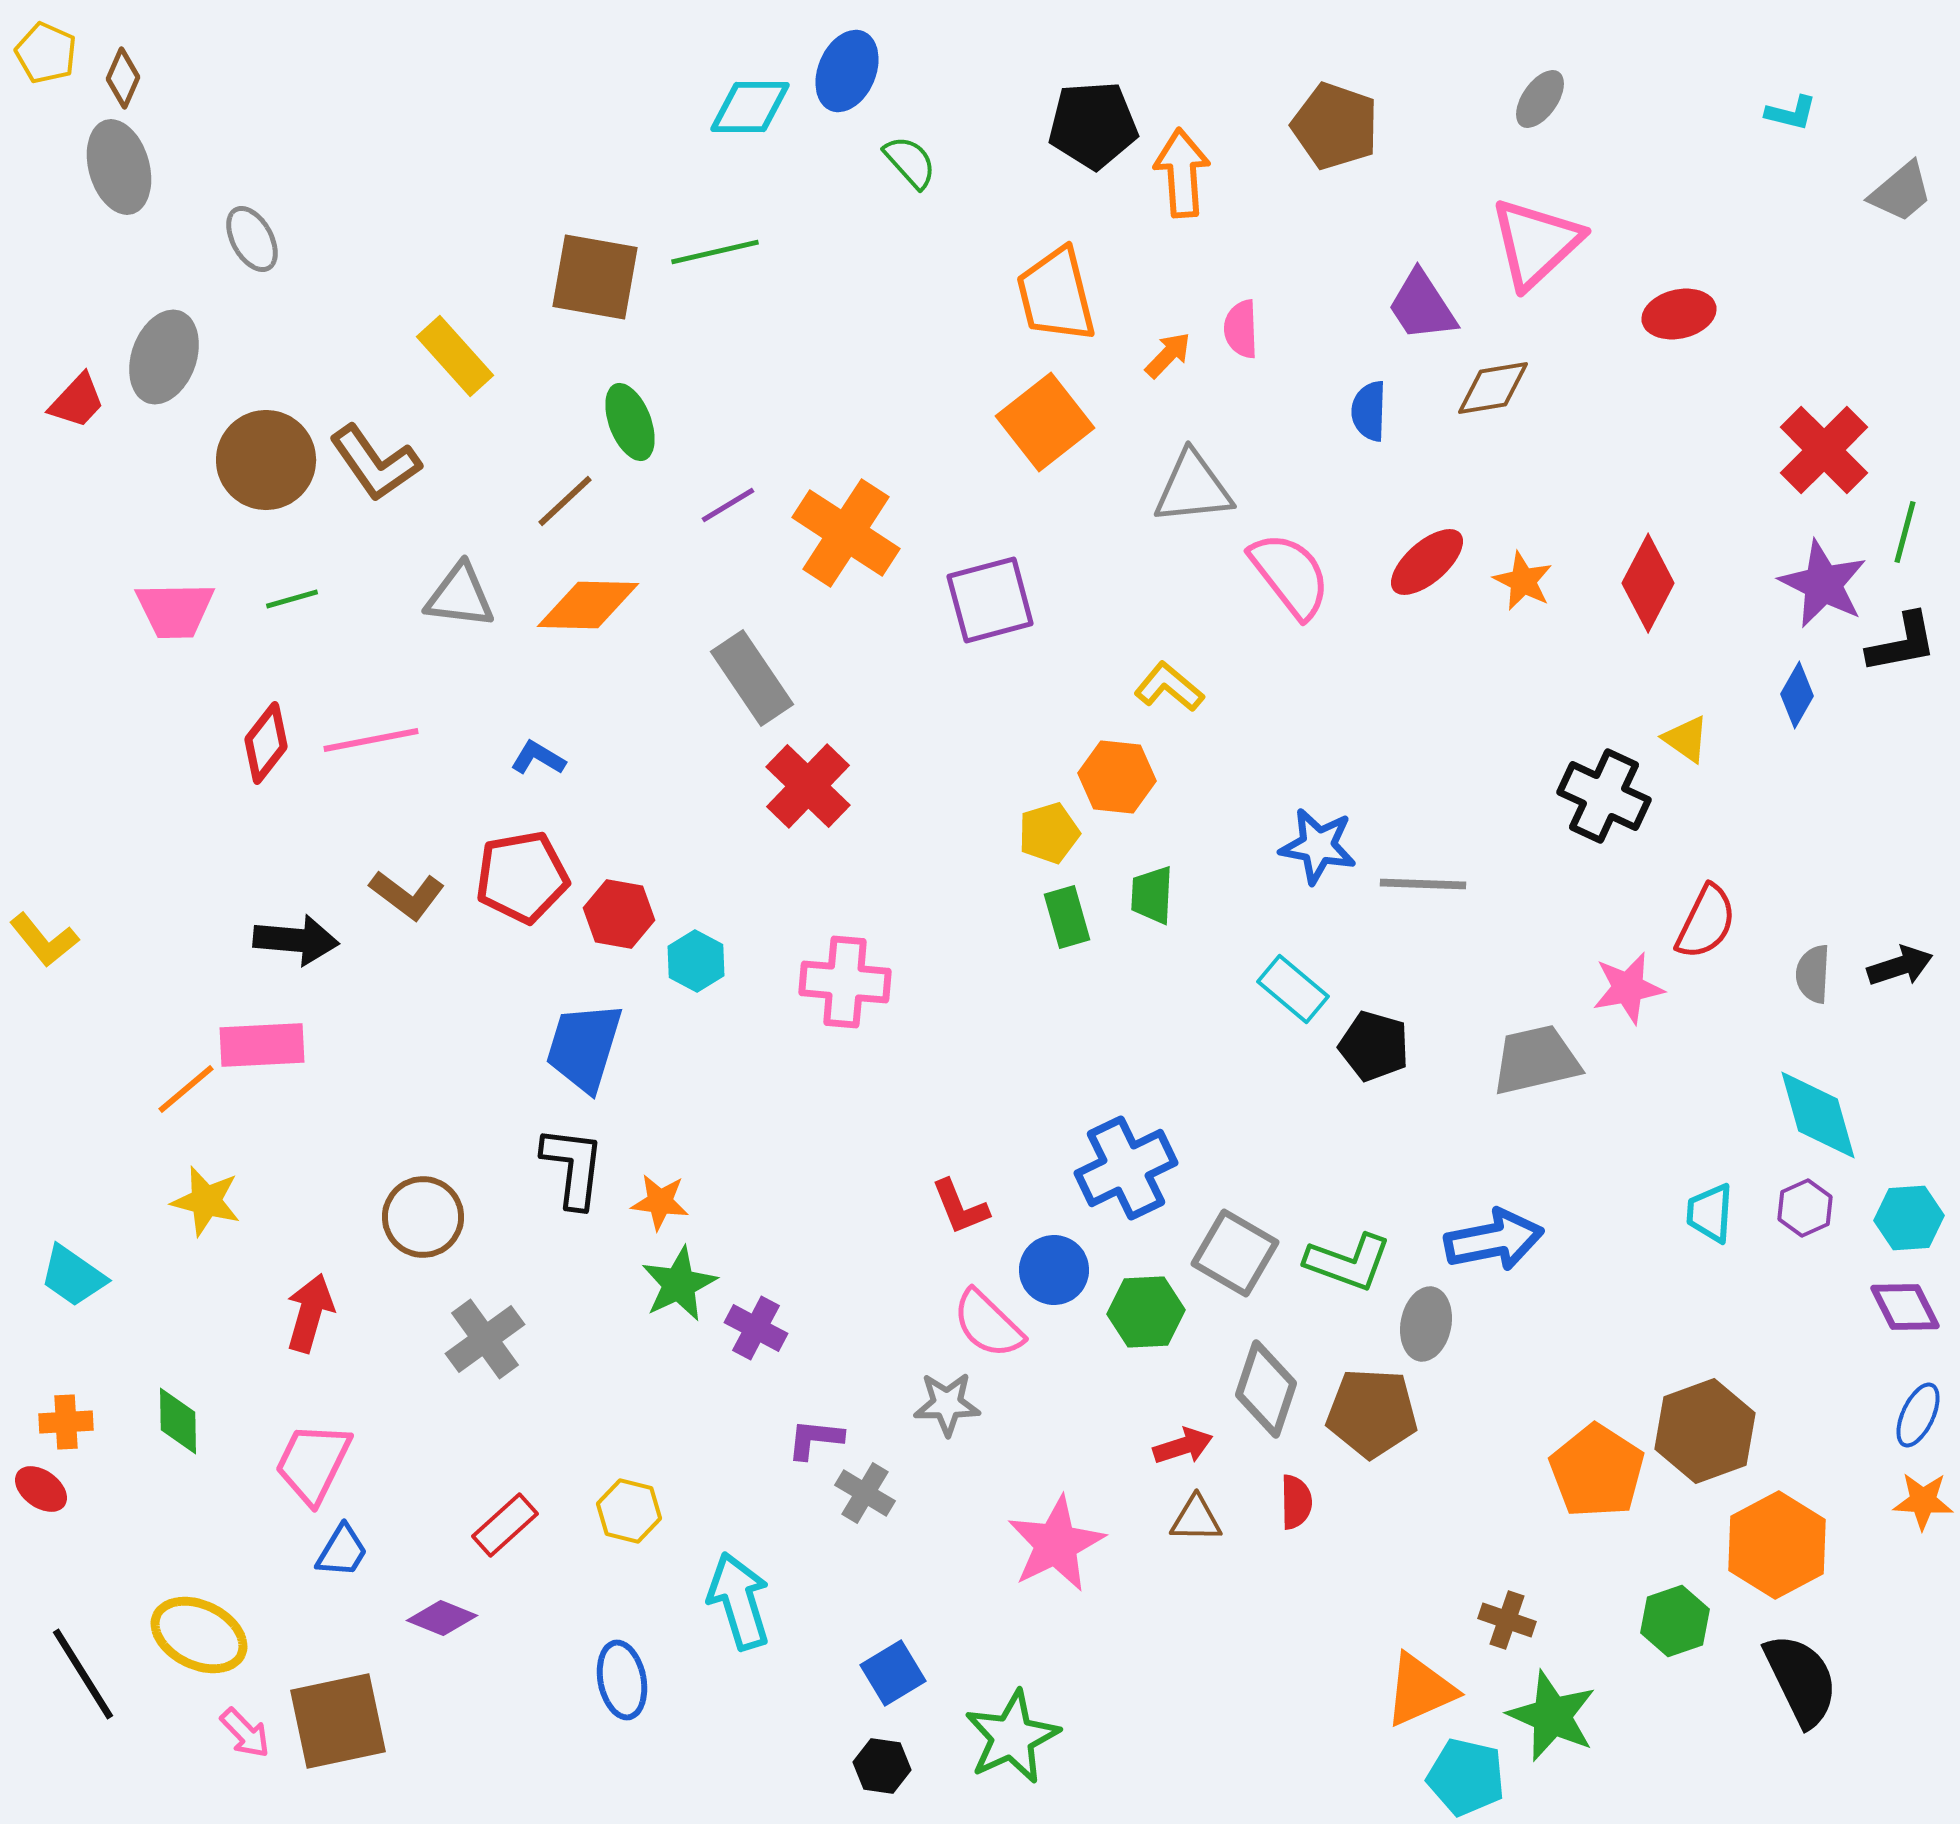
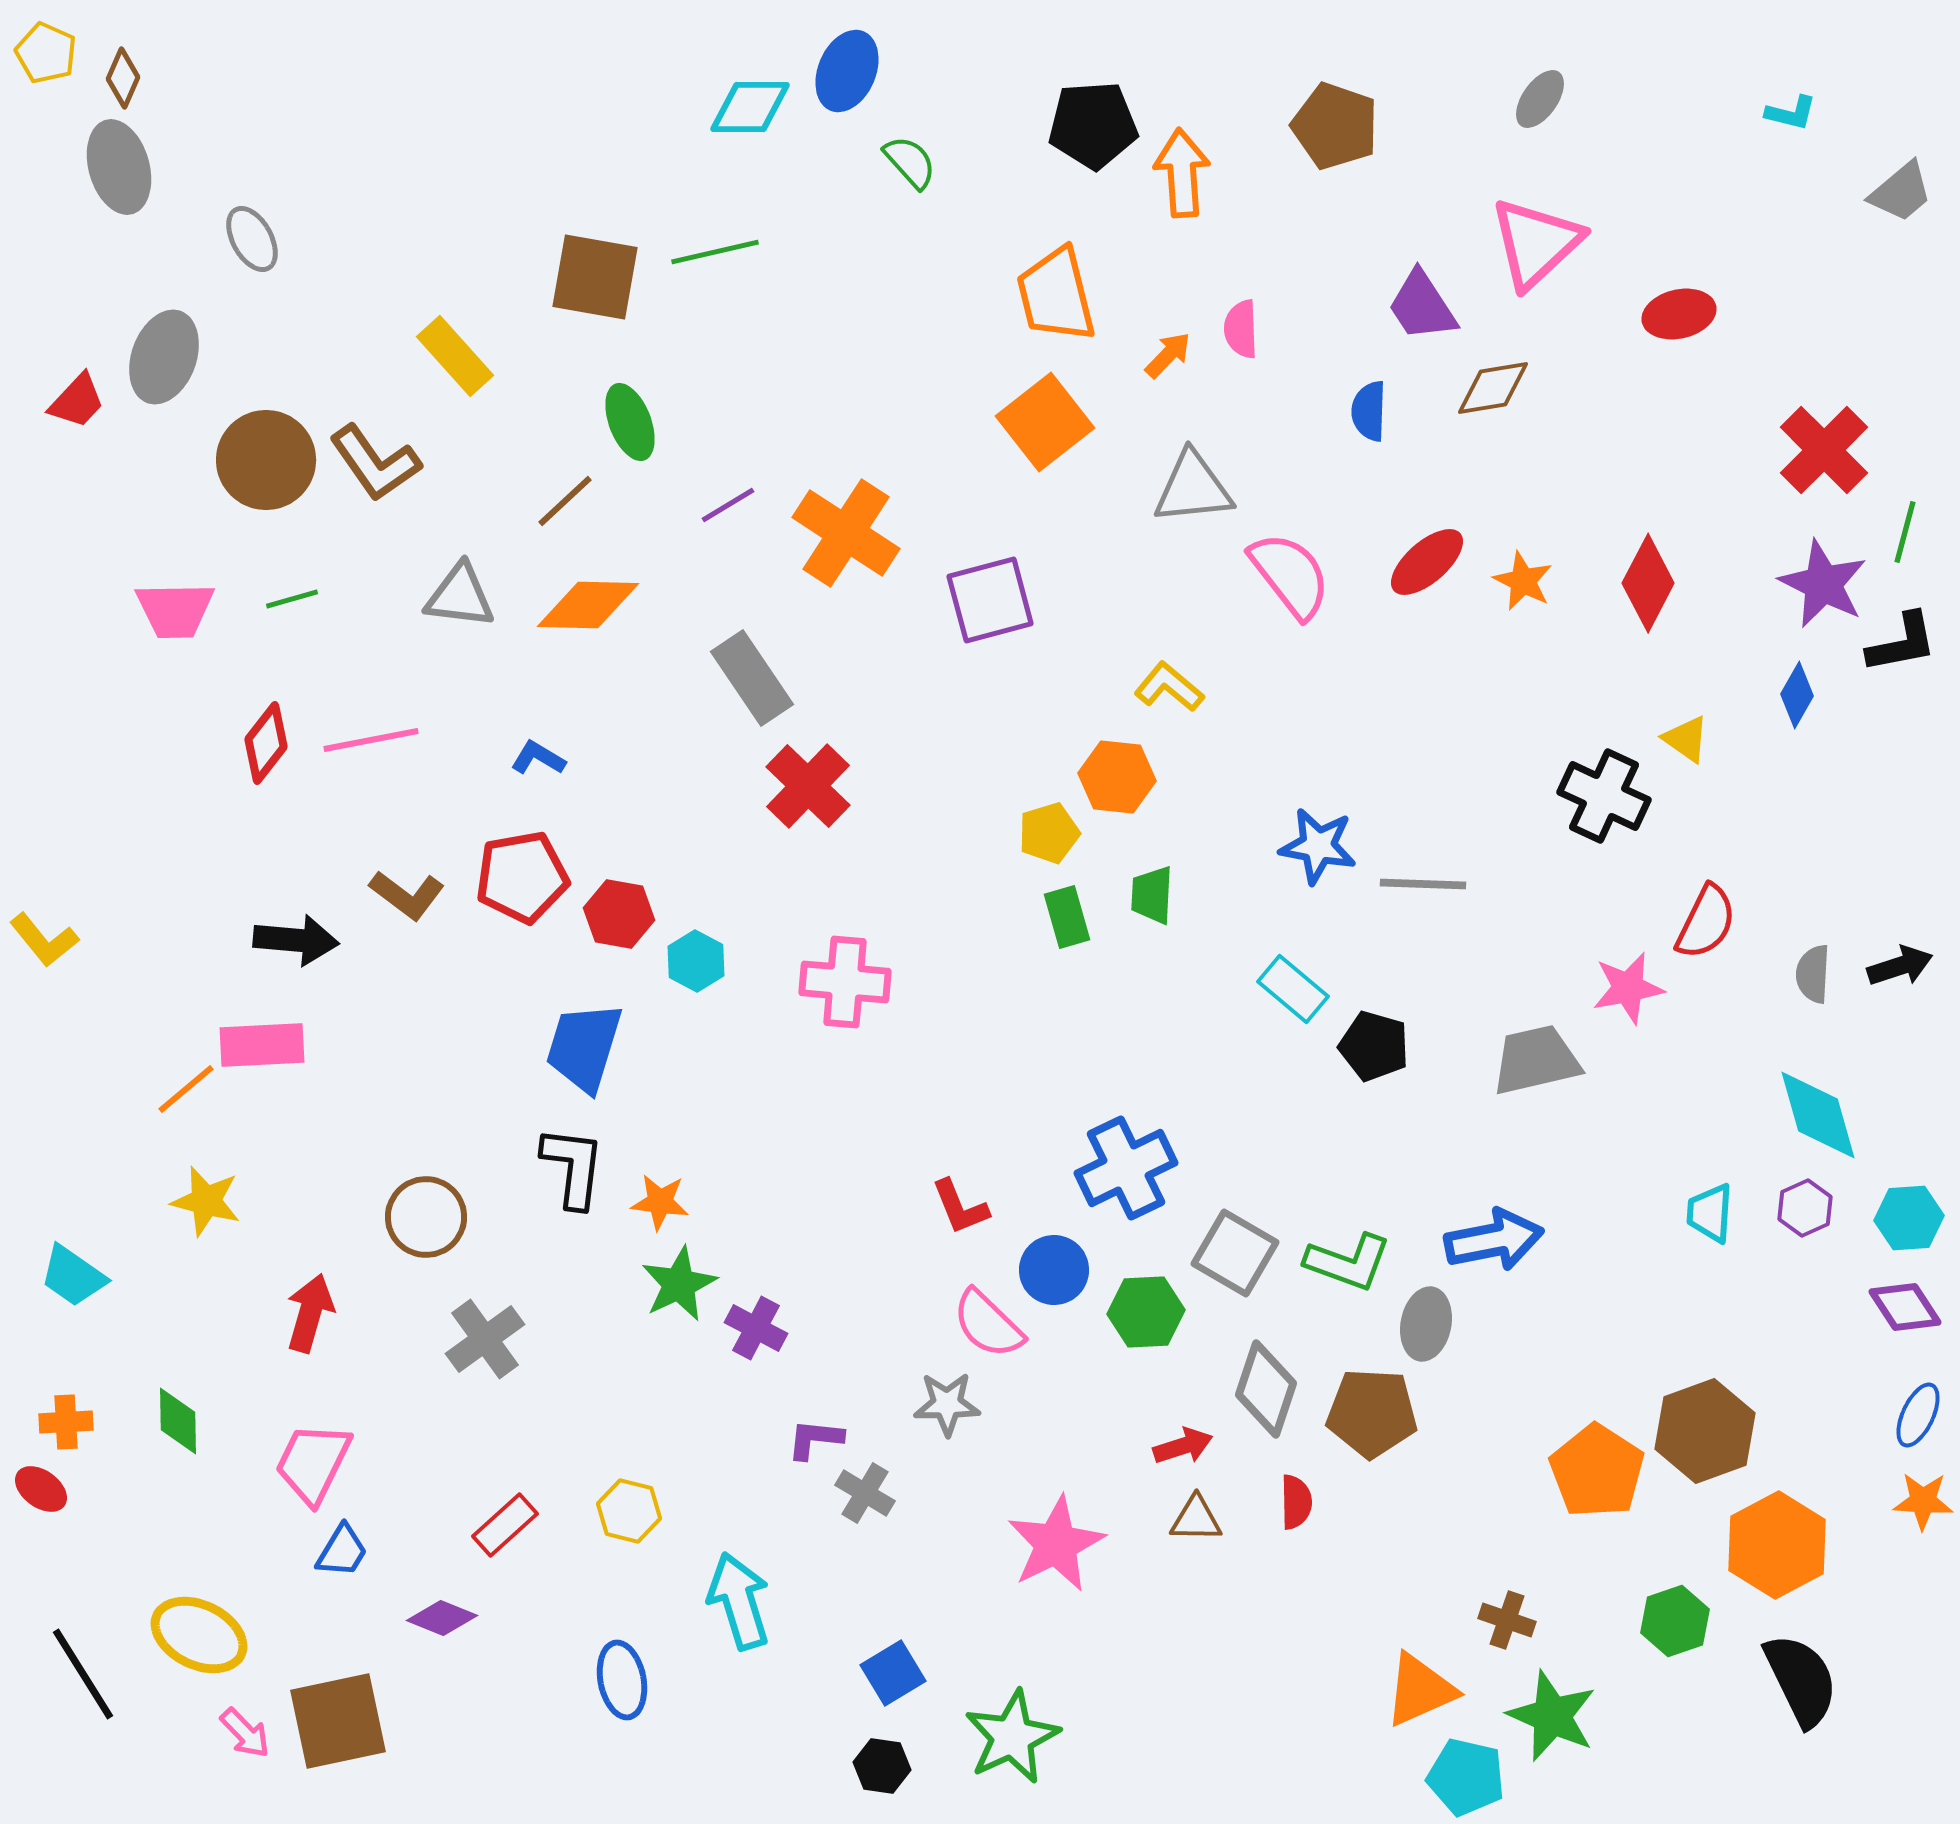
brown circle at (423, 1217): moved 3 px right
purple diamond at (1905, 1307): rotated 6 degrees counterclockwise
